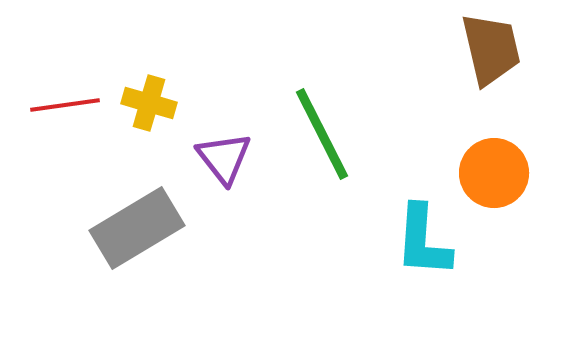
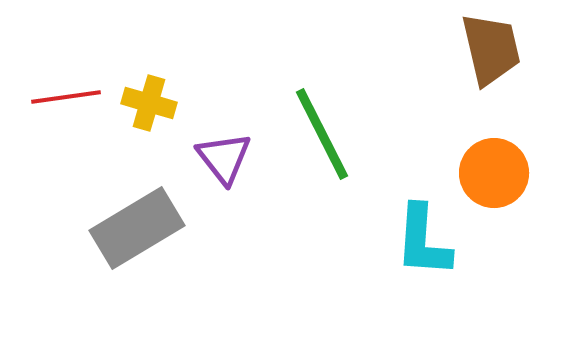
red line: moved 1 px right, 8 px up
